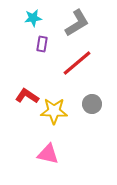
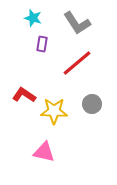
cyan star: rotated 24 degrees clockwise
gray L-shape: rotated 88 degrees clockwise
red L-shape: moved 3 px left, 1 px up
pink triangle: moved 4 px left, 2 px up
